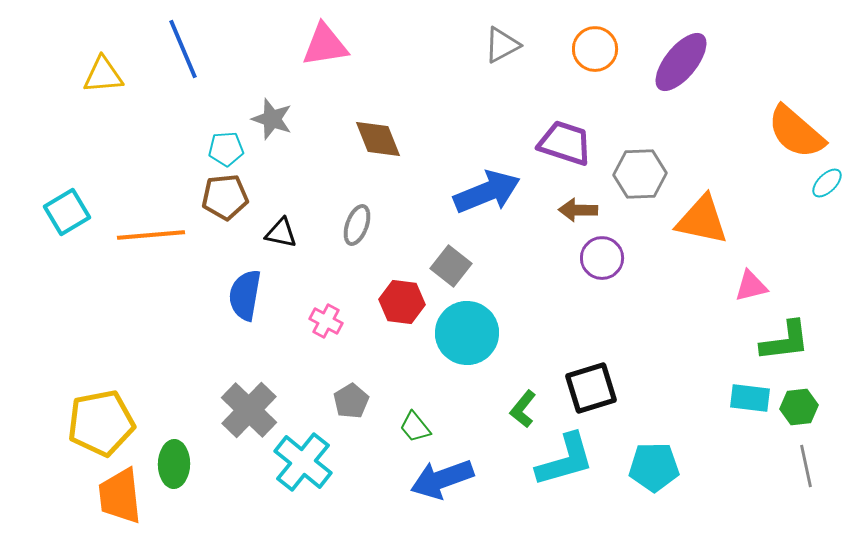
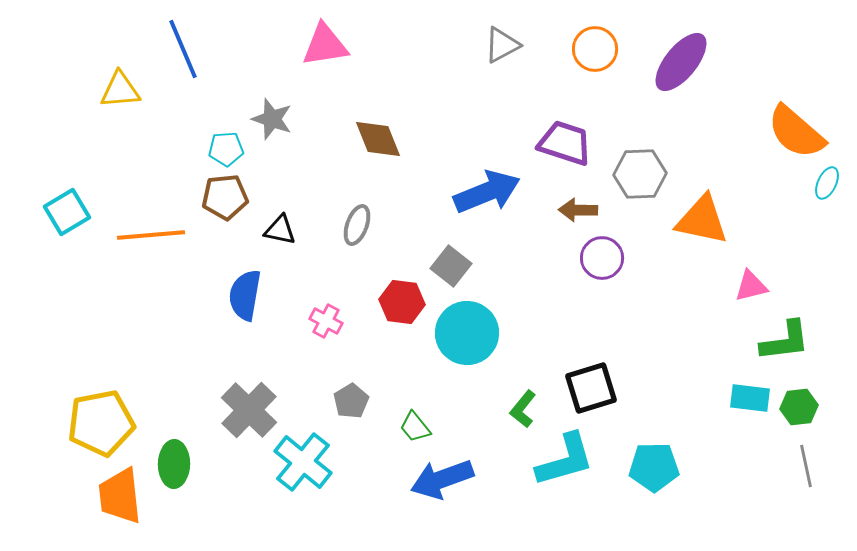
yellow triangle at (103, 75): moved 17 px right, 15 px down
cyan ellipse at (827, 183): rotated 20 degrees counterclockwise
black triangle at (281, 233): moved 1 px left, 3 px up
